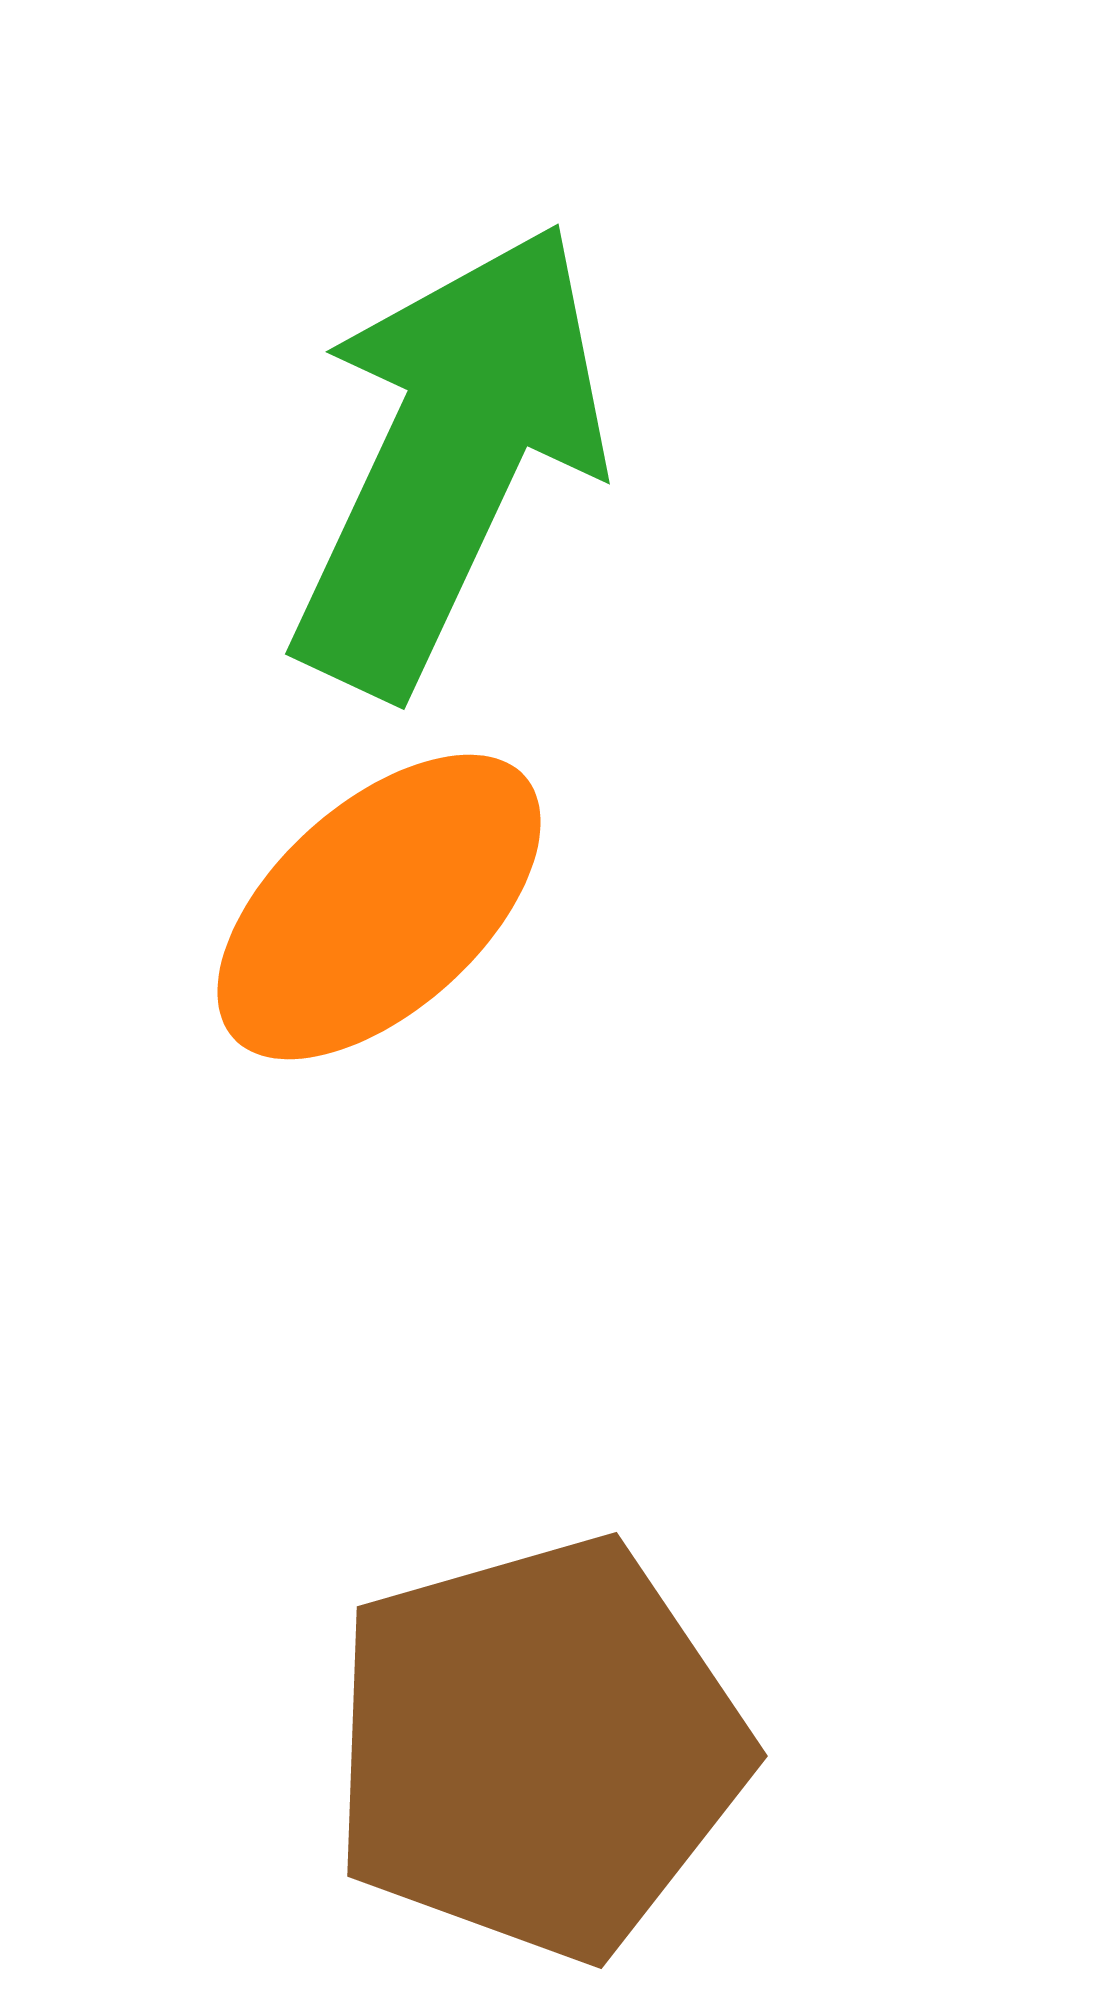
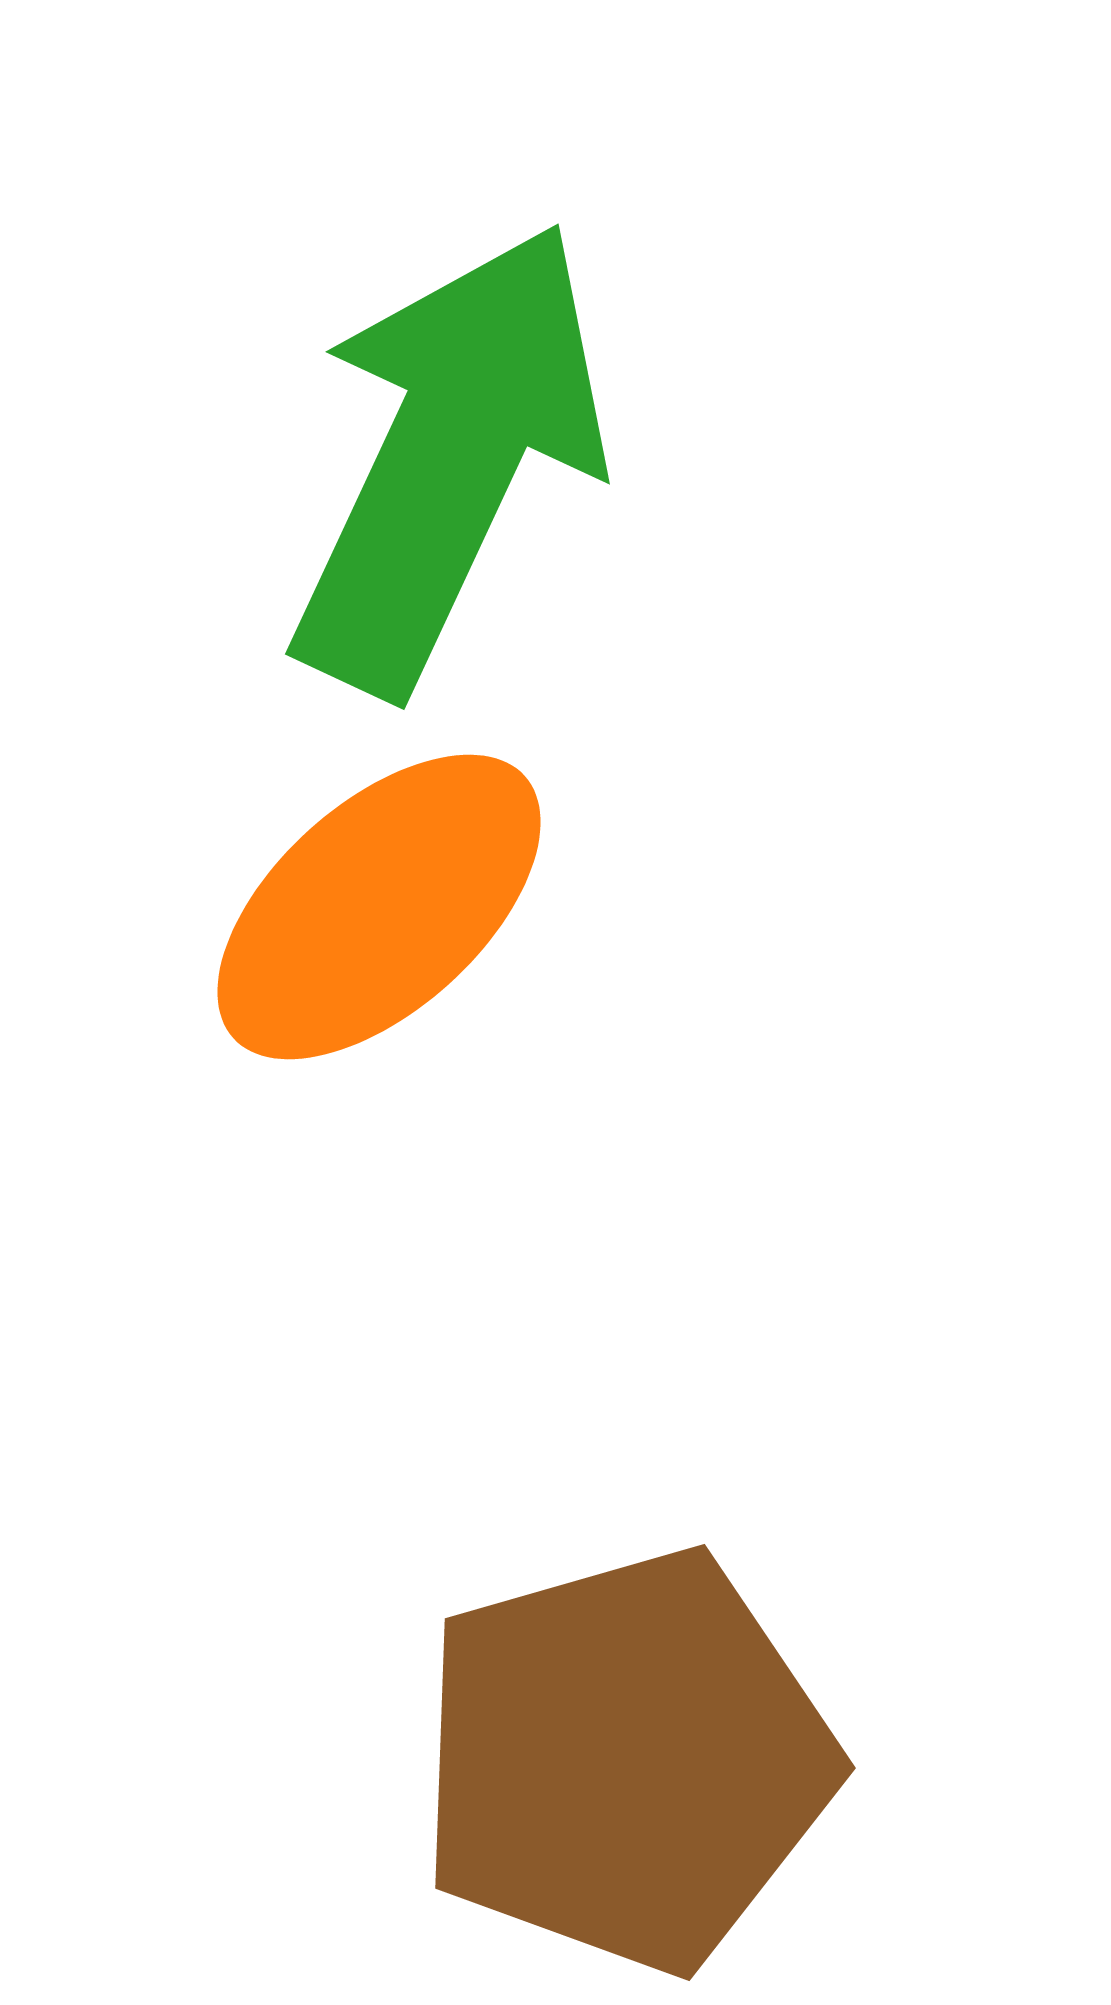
brown pentagon: moved 88 px right, 12 px down
